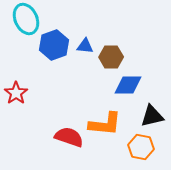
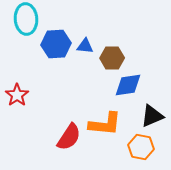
cyan ellipse: rotated 20 degrees clockwise
blue hexagon: moved 2 px right, 1 px up; rotated 16 degrees clockwise
brown hexagon: moved 1 px right, 1 px down
blue diamond: rotated 8 degrees counterclockwise
red star: moved 1 px right, 2 px down
black triangle: rotated 10 degrees counterclockwise
red semicircle: rotated 104 degrees clockwise
